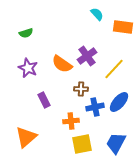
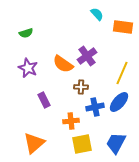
orange semicircle: moved 1 px right
yellow line: moved 8 px right, 4 px down; rotated 20 degrees counterclockwise
brown cross: moved 2 px up
orange triangle: moved 8 px right, 6 px down
